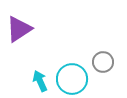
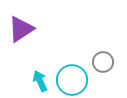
purple triangle: moved 2 px right
cyan circle: moved 1 px down
